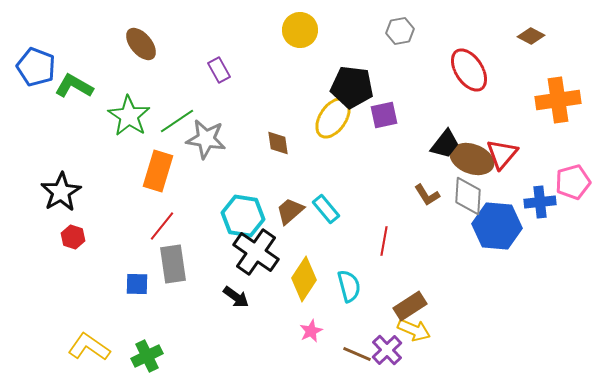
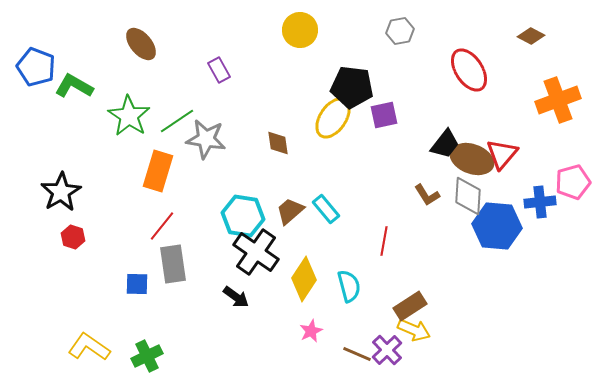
orange cross at (558, 100): rotated 12 degrees counterclockwise
